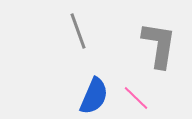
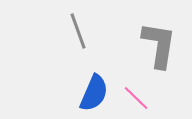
blue semicircle: moved 3 px up
